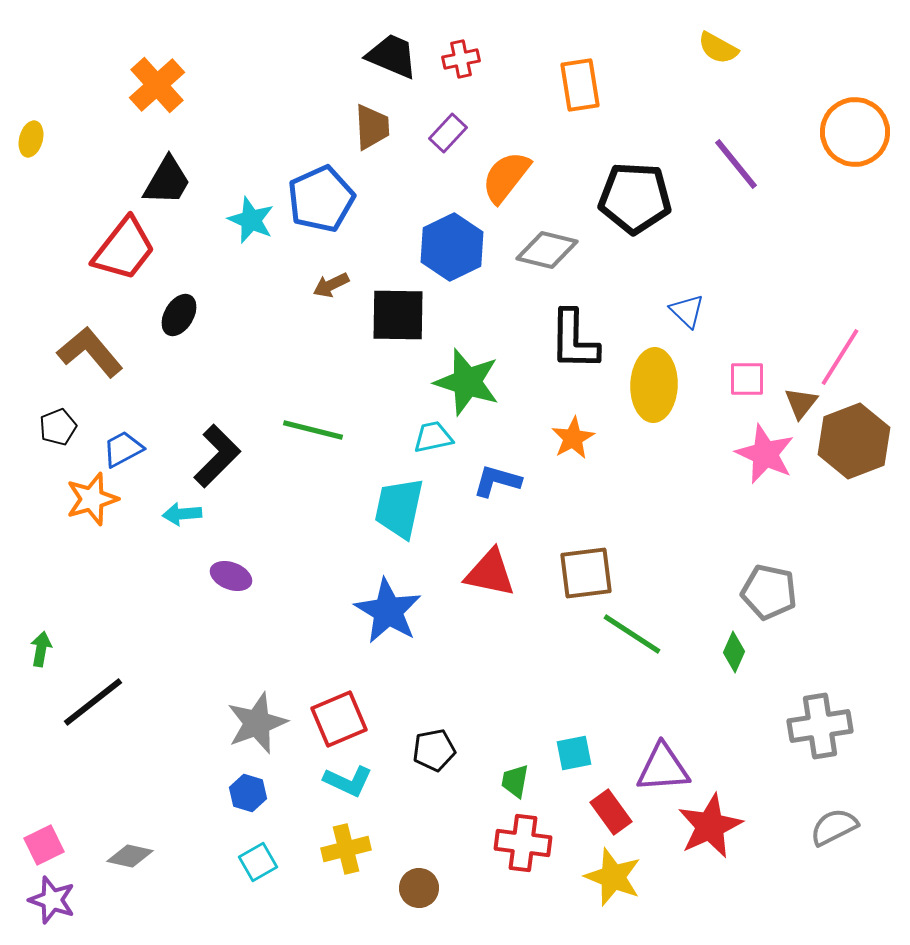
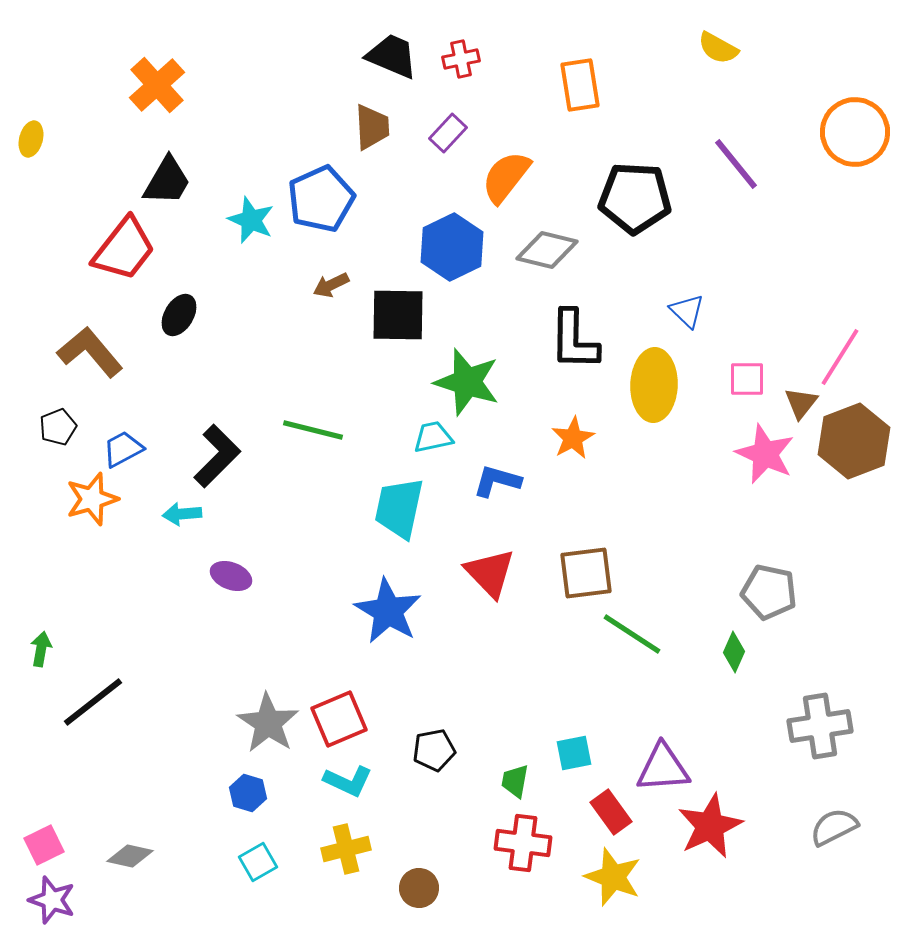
red triangle at (490, 573): rotated 34 degrees clockwise
gray star at (257, 723): moved 11 px right; rotated 18 degrees counterclockwise
